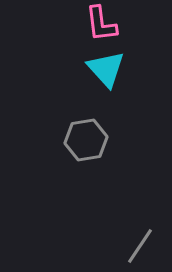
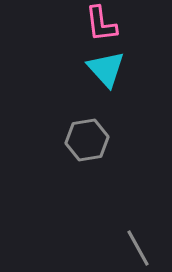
gray hexagon: moved 1 px right
gray line: moved 2 px left, 2 px down; rotated 63 degrees counterclockwise
